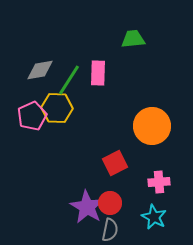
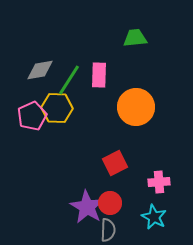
green trapezoid: moved 2 px right, 1 px up
pink rectangle: moved 1 px right, 2 px down
orange circle: moved 16 px left, 19 px up
gray semicircle: moved 2 px left; rotated 10 degrees counterclockwise
